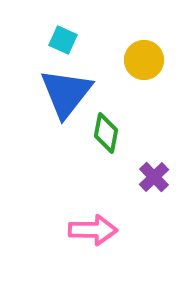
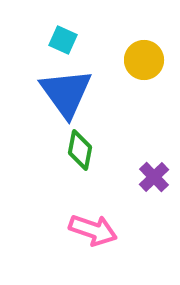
blue triangle: rotated 14 degrees counterclockwise
green diamond: moved 26 px left, 17 px down
pink arrow: rotated 18 degrees clockwise
